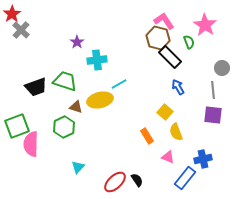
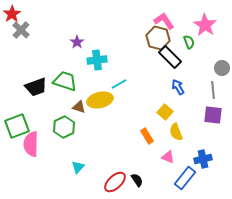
brown triangle: moved 3 px right
